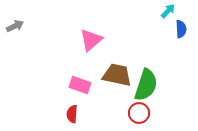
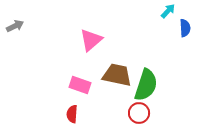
blue semicircle: moved 4 px right, 1 px up
